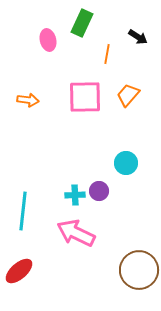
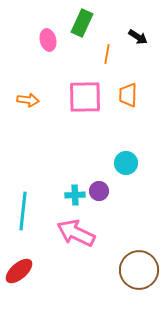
orange trapezoid: rotated 40 degrees counterclockwise
